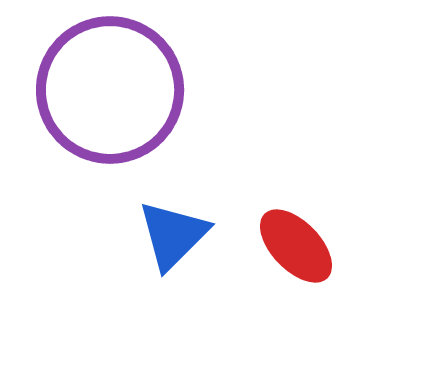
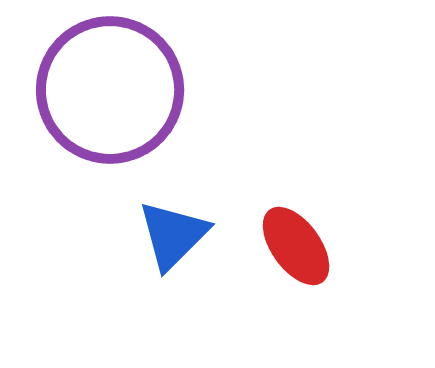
red ellipse: rotated 8 degrees clockwise
